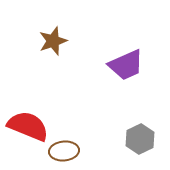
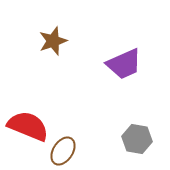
purple trapezoid: moved 2 px left, 1 px up
gray hexagon: moved 3 px left; rotated 24 degrees counterclockwise
brown ellipse: moved 1 px left; rotated 52 degrees counterclockwise
